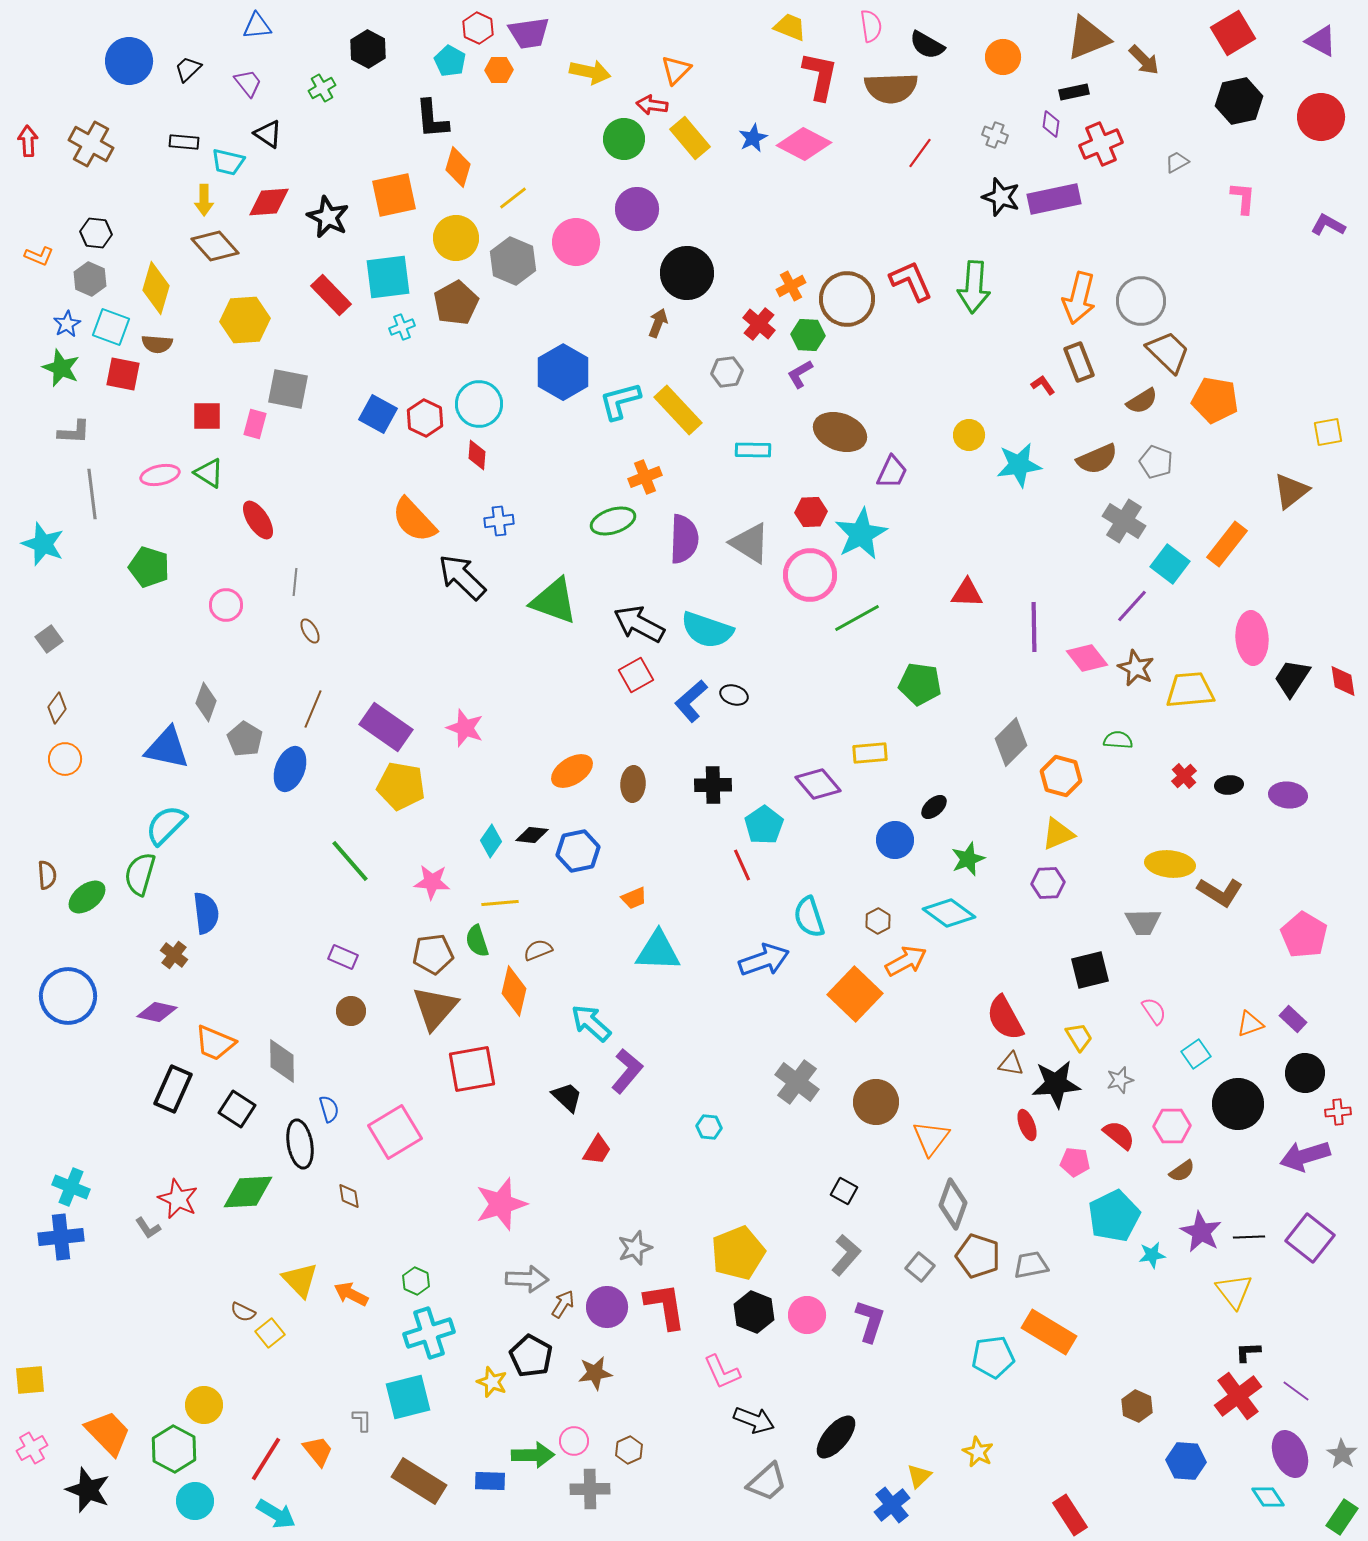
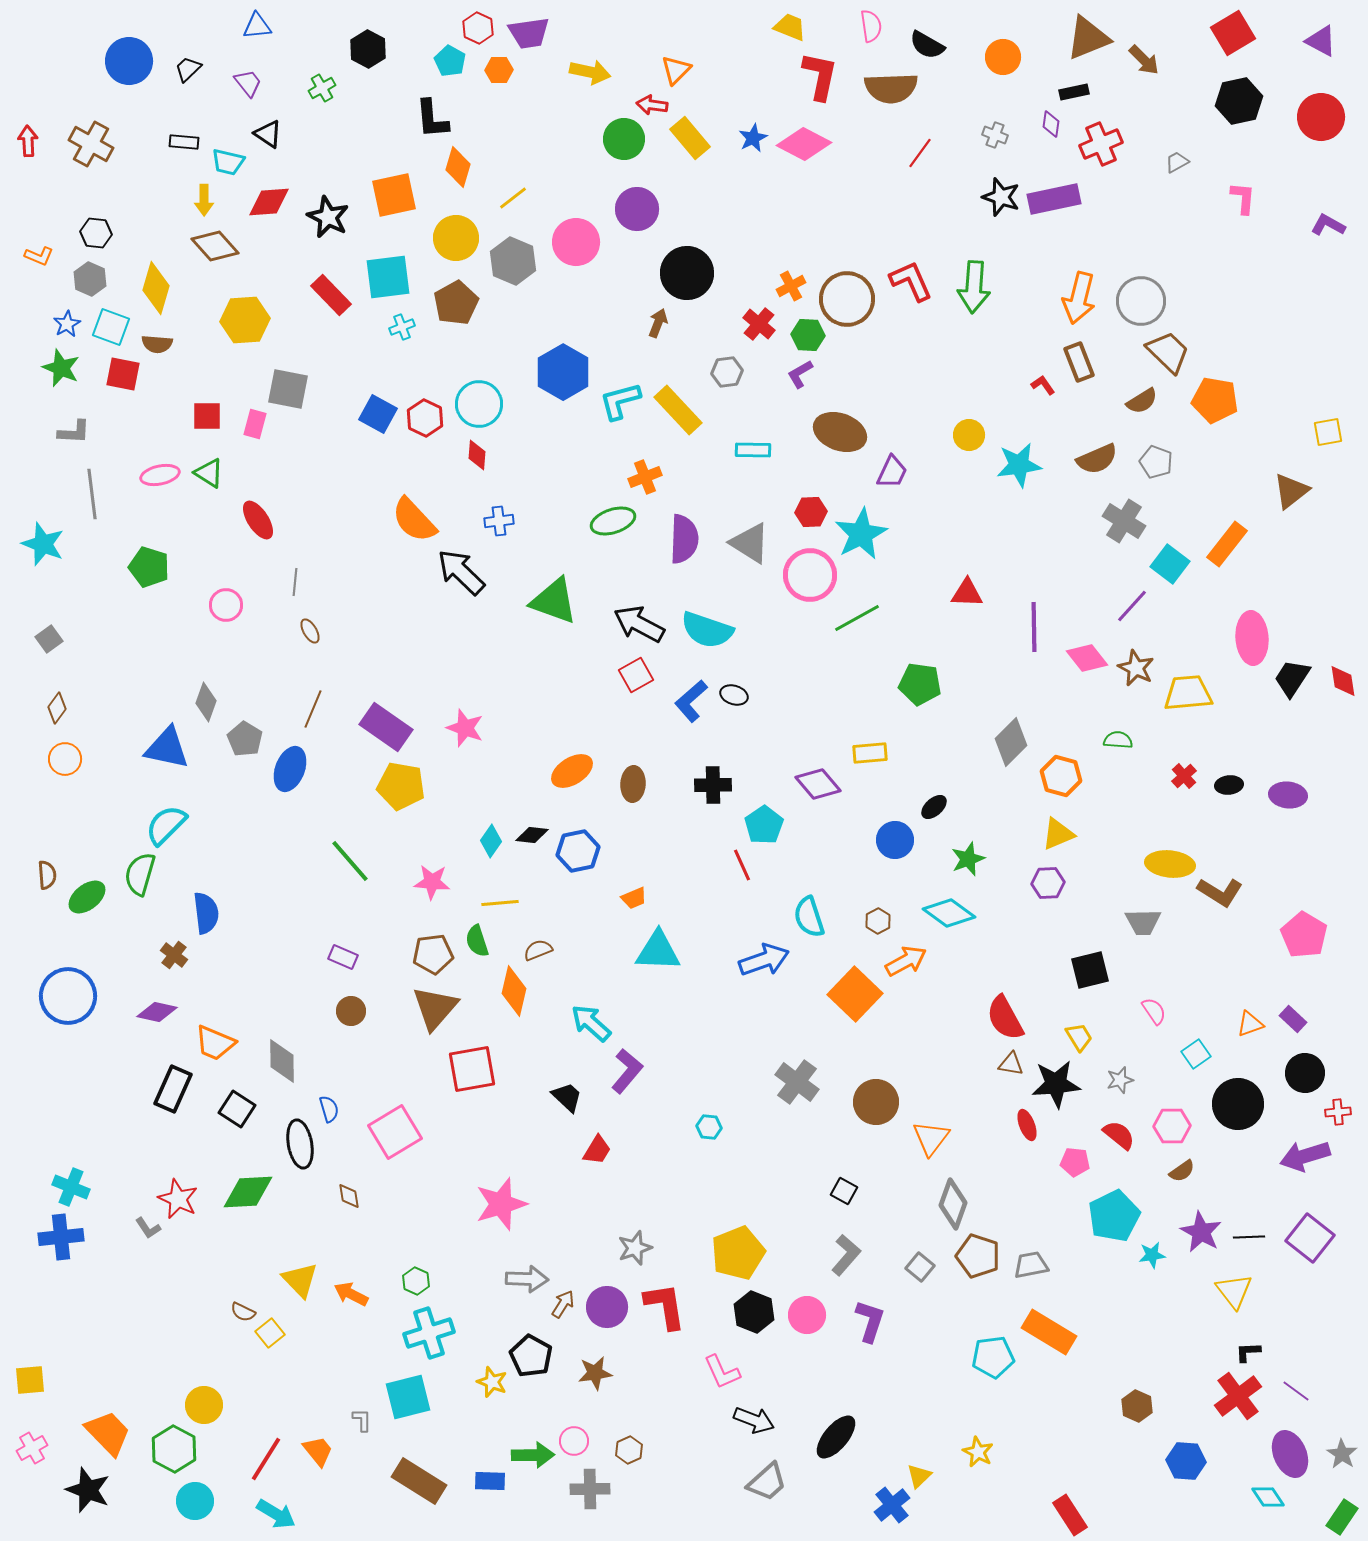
black arrow at (462, 577): moved 1 px left, 5 px up
yellow trapezoid at (1190, 690): moved 2 px left, 3 px down
